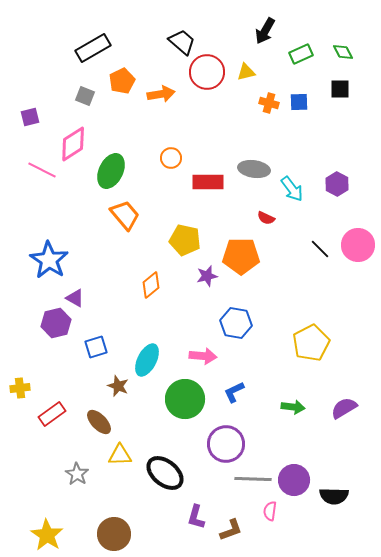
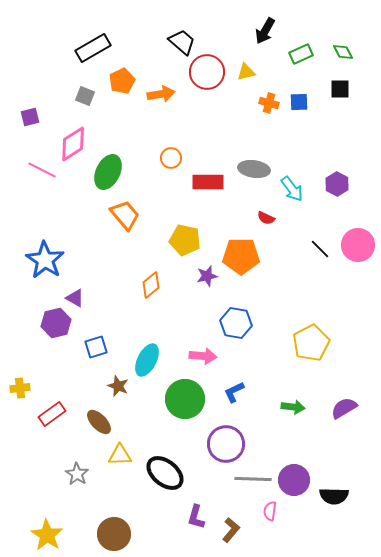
green ellipse at (111, 171): moved 3 px left, 1 px down
blue star at (49, 260): moved 4 px left
brown L-shape at (231, 530): rotated 30 degrees counterclockwise
